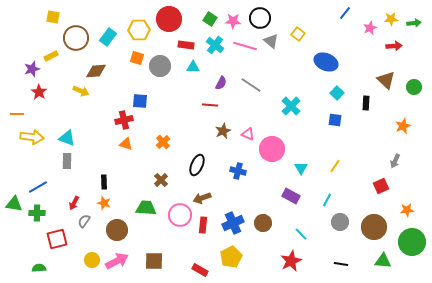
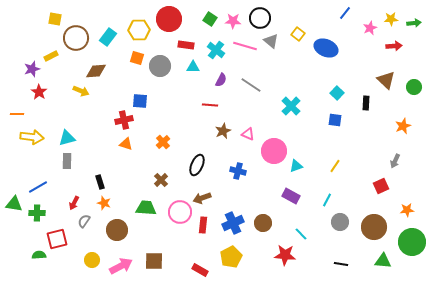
yellow square at (53, 17): moved 2 px right, 2 px down
cyan cross at (215, 45): moved 1 px right, 5 px down
blue ellipse at (326, 62): moved 14 px up
purple semicircle at (221, 83): moved 3 px up
cyan triangle at (67, 138): rotated 36 degrees counterclockwise
pink circle at (272, 149): moved 2 px right, 2 px down
cyan triangle at (301, 168): moved 5 px left, 2 px up; rotated 40 degrees clockwise
black rectangle at (104, 182): moved 4 px left; rotated 16 degrees counterclockwise
pink circle at (180, 215): moved 3 px up
pink arrow at (117, 261): moved 4 px right, 5 px down
red star at (291, 261): moved 6 px left, 6 px up; rotated 30 degrees clockwise
green semicircle at (39, 268): moved 13 px up
